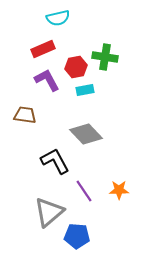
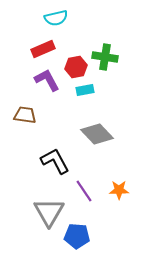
cyan semicircle: moved 2 px left
gray diamond: moved 11 px right
gray triangle: rotated 20 degrees counterclockwise
